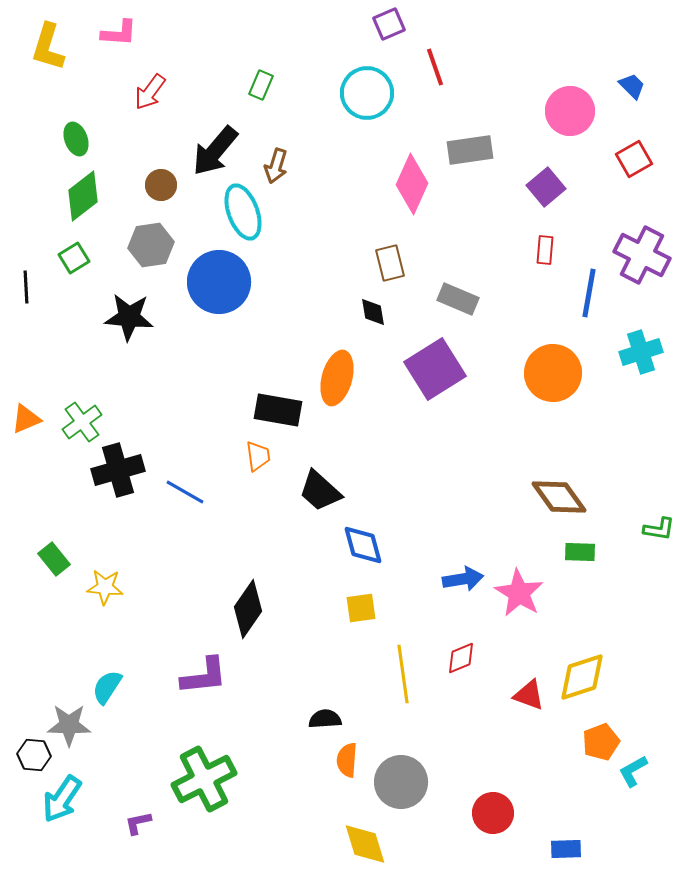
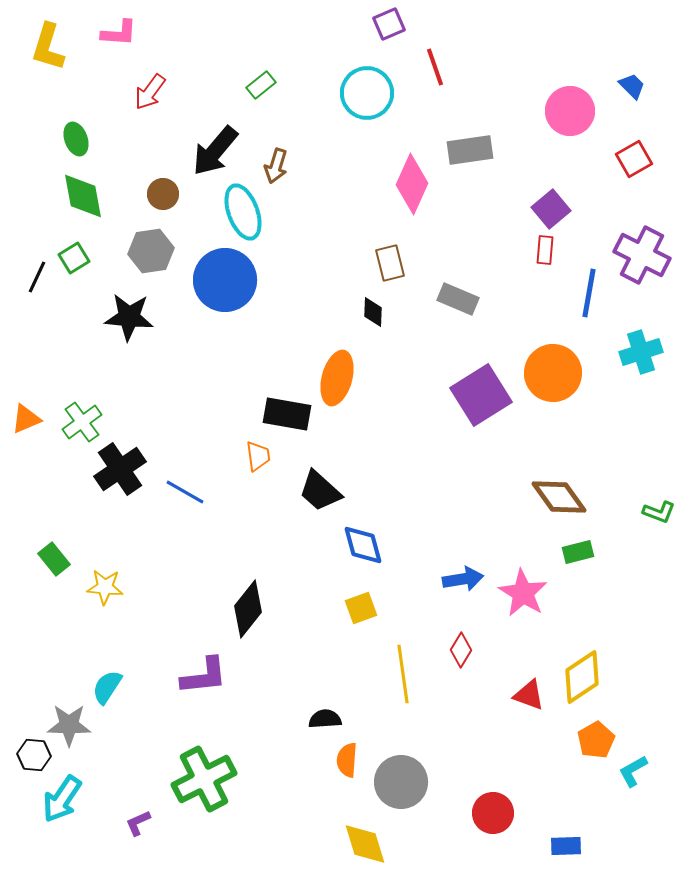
green rectangle at (261, 85): rotated 28 degrees clockwise
brown circle at (161, 185): moved 2 px right, 9 px down
purple square at (546, 187): moved 5 px right, 22 px down
green diamond at (83, 196): rotated 63 degrees counterclockwise
gray hexagon at (151, 245): moved 6 px down
blue circle at (219, 282): moved 6 px right, 2 px up
black line at (26, 287): moved 11 px right, 10 px up; rotated 28 degrees clockwise
black diamond at (373, 312): rotated 12 degrees clockwise
purple square at (435, 369): moved 46 px right, 26 px down
black rectangle at (278, 410): moved 9 px right, 4 px down
black cross at (118, 470): moved 2 px right, 1 px up; rotated 18 degrees counterclockwise
green L-shape at (659, 529): moved 17 px up; rotated 12 degrees clockwise
green rectangle at (580, 552): moved 2 px left; rotated 16 degrees counterclockwise
pink star at (519, 593): moved 4 px right
yellow square at (361, 608): rotated 12 degrees counterclockwise
black diamond at (248, 609): rotated 4 degrees clockwise
red diamond at (461, 658): moved 8 px up; rotated 36 degrees counterclockwise
yellow diamond at (582, 677): rotated 16 degrees counterclockwise
orange pentagon at (601, 742): moved 5 px left, 2 px up; rotated 9 degrees counterclockwise
purple L-shape at (138, 823): rotated 12 degrees counterclockwise
blue rectangle at (566, 849): moved 3 px up
